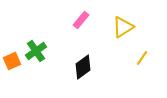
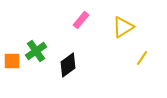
orange square: rotated 24 degrees clockwise
black diamond: moved 15 px left, 2 px up
